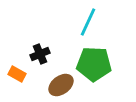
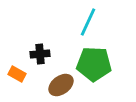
black cross: rotated 18 degrees clockwise
